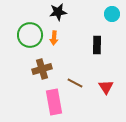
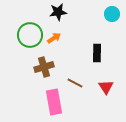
orange arrow: rotated 128 degrees counterclockwise
black rectangle: moved 8 px down
brown cross: moved 2 px right, 2 px up
